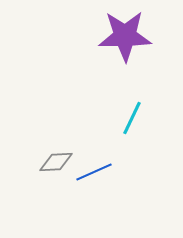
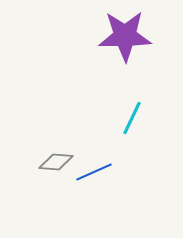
gray diamond: rotated 8 degrees clockwise
